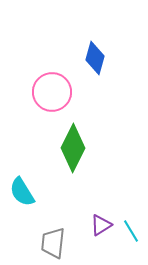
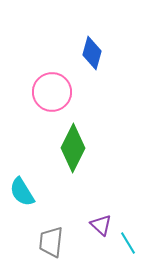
blue diamond: moved 3 px left, 5 px up
purple triangle: rotated 45 degrees counterclockwise
cyan line: moved 3 px left, 12 px down
gray trapezoid: moved 2 px left, 1 px up
